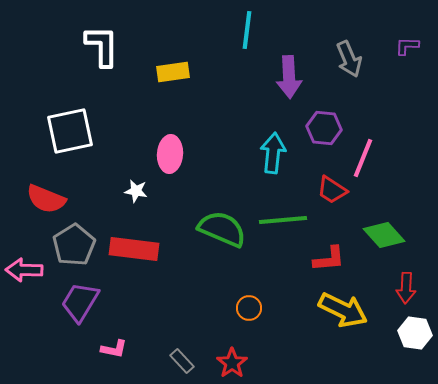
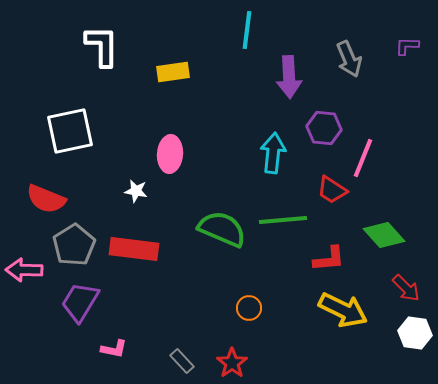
red arrow: rotated 48 degrees counterclockwise
